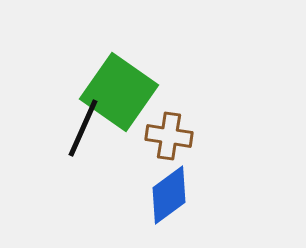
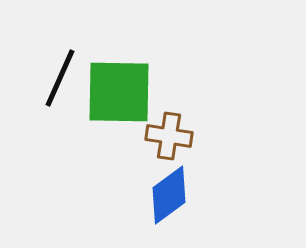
green square: rotated 34 degrees counterclockwise
black line: moved 23 px left, 50 px up
